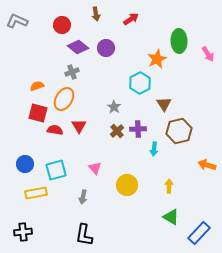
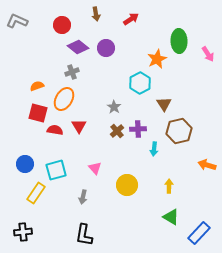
yellow rectangle: rotated 45 degrees counterclockwise
